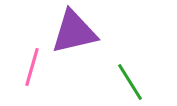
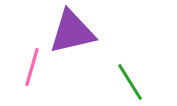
purple triangle: moved 2 px left
